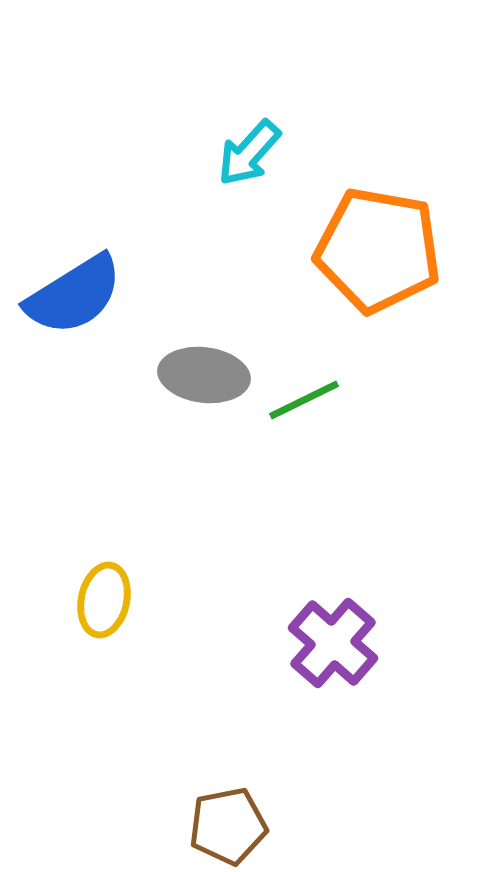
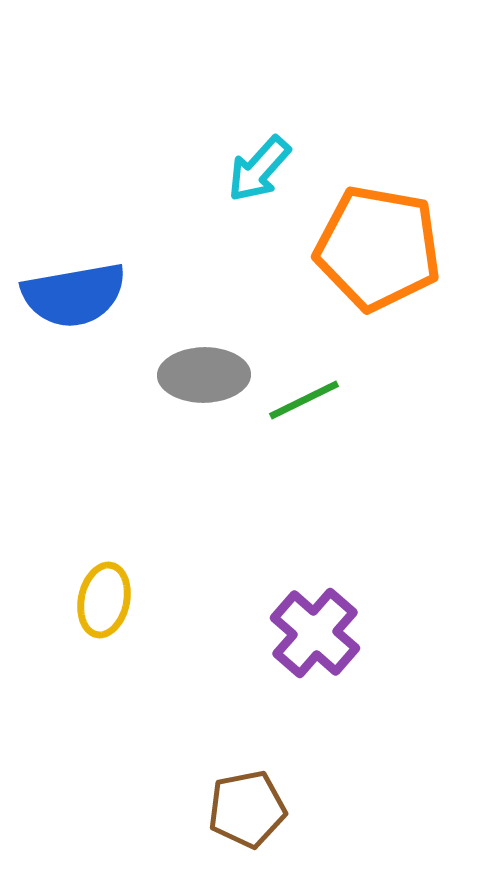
cyan arrow: moved 10 px right, 16 px down
orange pentagon: moved 2 px up
blue semicircle: rotated 22 degrees clockwise
gray ellipse: rotated 8 degrees counterclockwise
purple cross: moved 18 px left, 10 px up
brown pentagon: moved 19 px right, 17 px up
